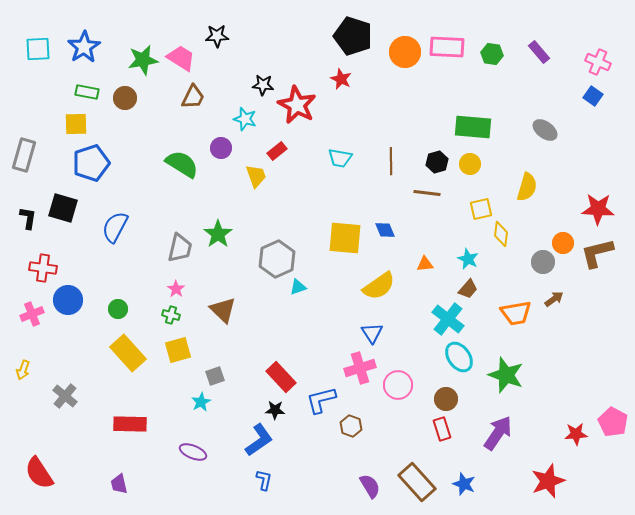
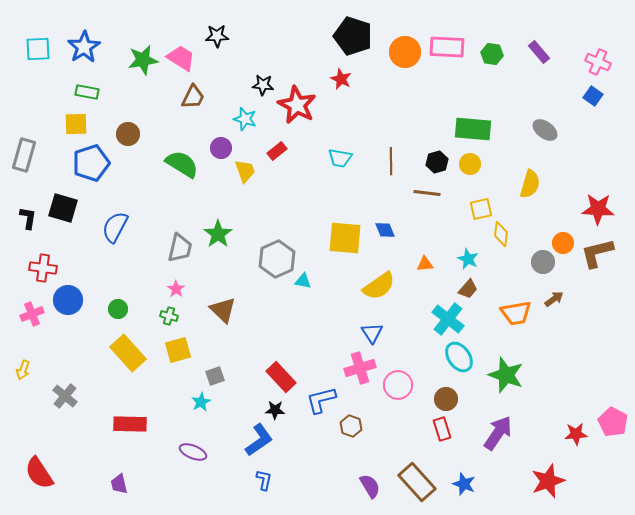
brown circle at (125, 98): moved 3 px right, 36 px down
green rectangle at (473, 127): moved 2 px down
yellow trapezoid at (256, 176): moved 11 px left, 5 px up
yellow semicircle at (527, 187): moved 3 px right, 3 px up
cyan triangle at (298, 287): moved 5 px right, 6 px up; rotated 30 degrees clockwise
green cross at (171, 315): moved 2 px left, 1 px down
